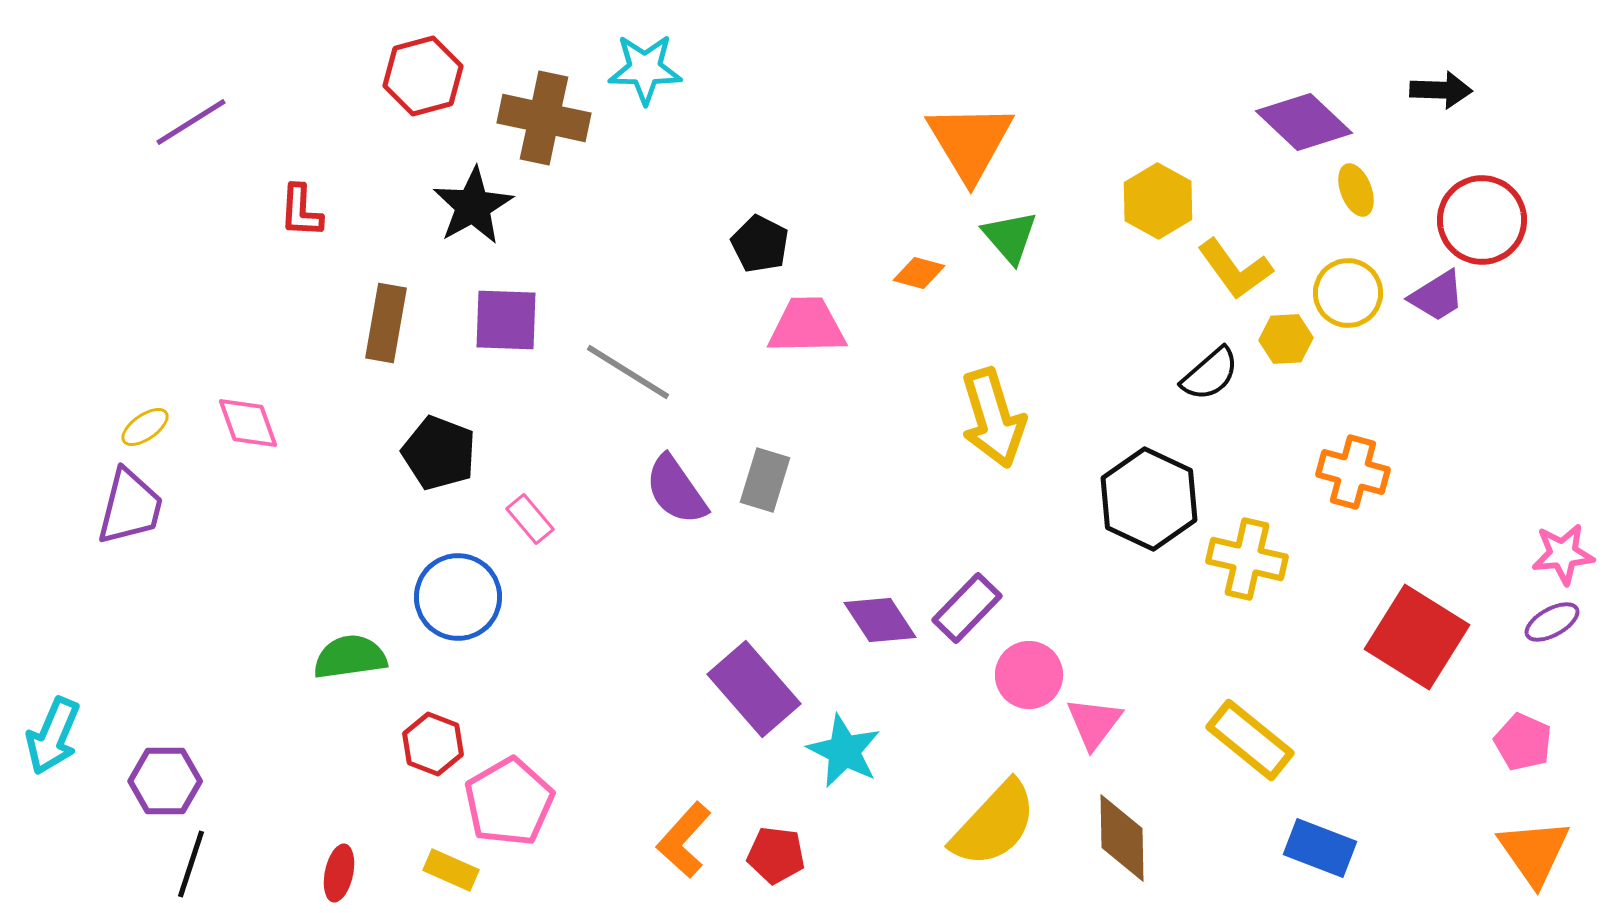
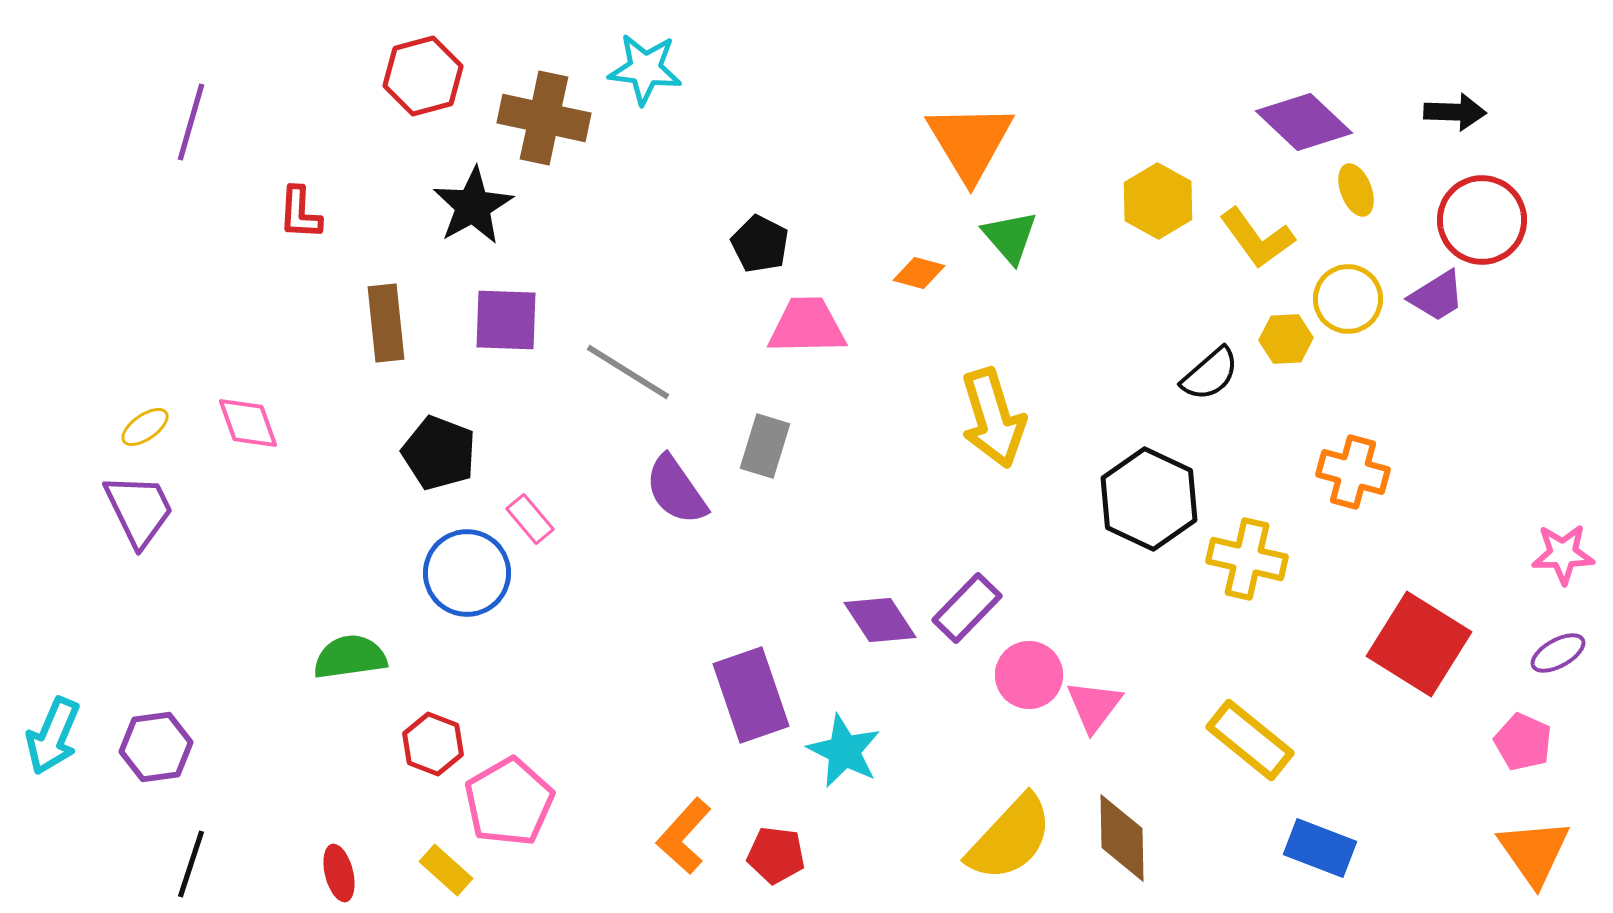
cyan star at (645, 69): rotated 6 degrees clockwise
black arrow at (1441, 90): moved 14 px right, 22 px down
purple line at (191, 122): rotated 42 degrees counterclockwise
red L-shape at (301, 211): moved 1 px left, 2 px down
yellow L-shape at (1235, 269): moved 22 px right, 31 px up
yellow circle at (1348, 293): moved 6 px down
brown rectangle at (386, 323): rotated 16 degrees counterclockwise
gray rectangle at (765, 480): moved 34 px up
purple trapezoid at (130, 507): moved 9 px right, 3 px down; rotated 40 degrees counterclockwise
pink star at (1563, 554): rotated 4 degrees clockwise
blue circle at (458, 597): moved 9 px right, 24 px up
purple ellipse at (1552, 622): moved 6 px right, 31 px down
red square at (1417, 637): moved 2 px right, 7 px down
purple rectangle at (754, 689): moved 3 px left, 6 px down; rotated 22 degrees clockwise
pink triangle at (1094, 723): moved 17 px up
purple hexagon at (165, 781): moved 9 px left, 34 px up; rotated 8 degrees counterclockwise
yellow semicircle at (994, 824): moved 16 px right, 14 px down
orange L-shape at (684, 840): moved 4 px up
yellow rectangle at (451, 870): moved 5 px left; rotated 18 degrees clockwise
red ellipse at (339, 873): rotated 26 degrees counterclockwise
